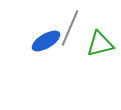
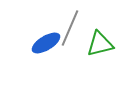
blue ellipse: moved 2 px down
